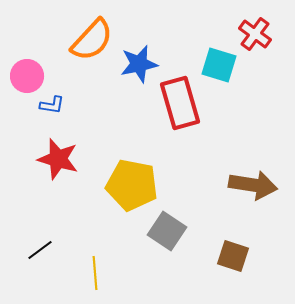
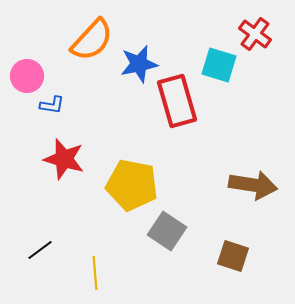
red rectangle: moved 3 px left, 2 px up
red star: moved 6 px right
